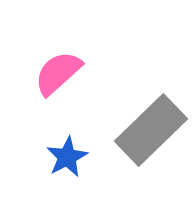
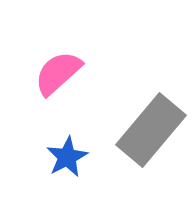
gray rectangle: rotated 6 degrees counterclockwise
